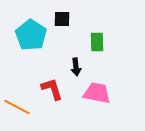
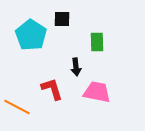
pink trapezoid: moved 1 px up
